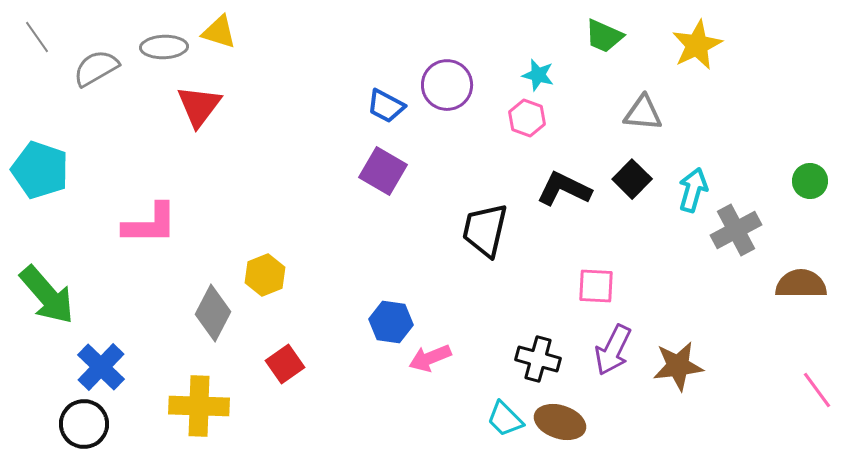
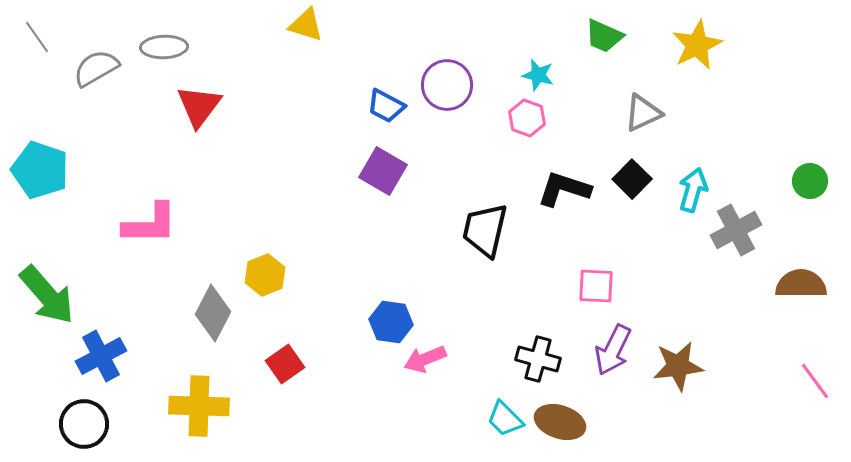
yellow triangle: moved 87 px right, 7 px up
gray triangle: rotated 30 degrees counterclockwise
black L-shape: rotated 8 degrees counterclockwise
pink arrow: moved 5 px left, 1 px down
blue cross: moved 11 px up; rotated 18 degrees clockwise
pink line: moved 2 px left, 9 px up
